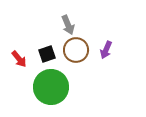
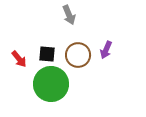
gray arrow: moved 1 px right, 10 px up
brown circle: moved 2 px right, 5 px down
black square: rotated 24 degrees clockwise
green circle: moved 3 px up
